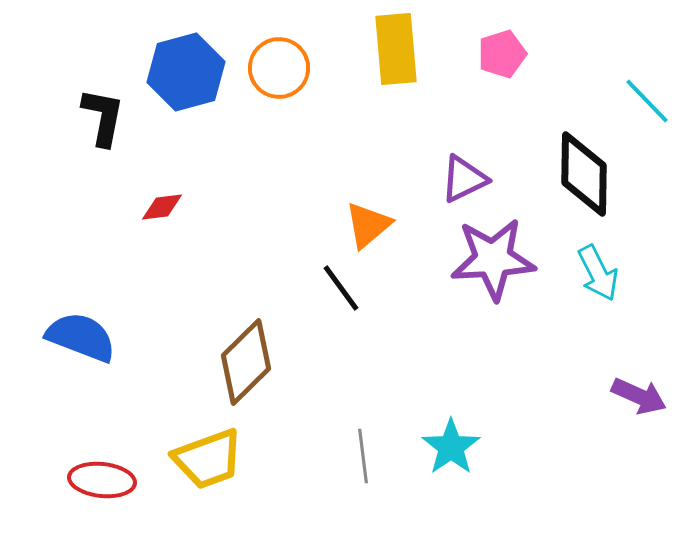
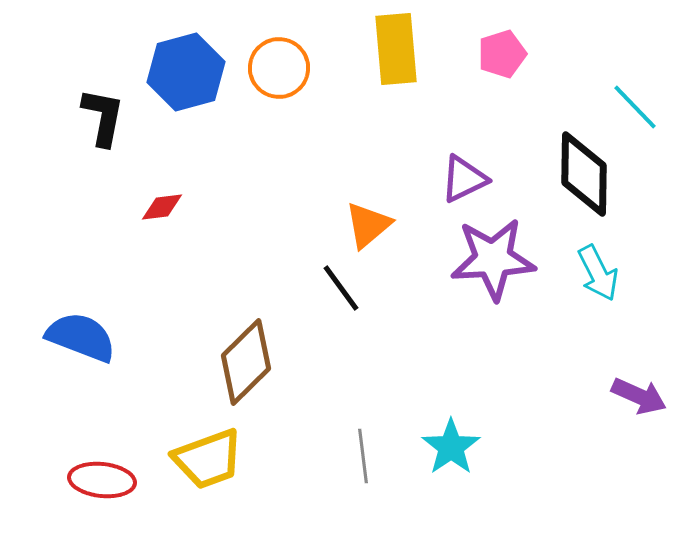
cyan line: moved 12 px left, 6 px down
